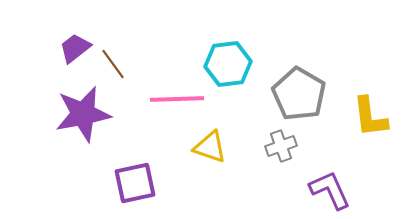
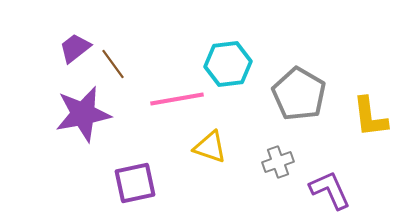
pink line: rotated 8 degrees counterclockwise
gray cross: moved 3 px left, 16 px down
